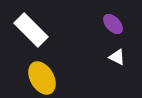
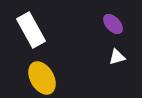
white rectangle: rotated 16 degrees clockwise
white triangle: rotated 42 degrees counterclockwise
